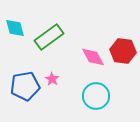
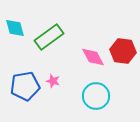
pink star: moved 1 px right, 2 px down; rotated 16 degrees counterclockwise
